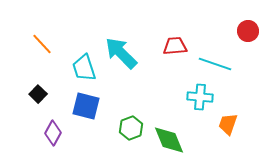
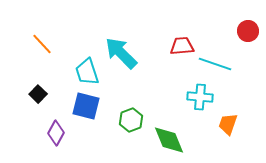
red trapezoid: moved 7 px right
cyan trapezoid: moved 3 px right, 4 px down
green hexagon: moved 8 px up
purple diamond: moved 3 px right
